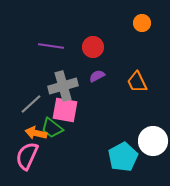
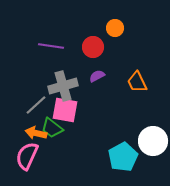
orange circle: moved 27 px left, 5 px down
gray line: moved 5 px right, 1 px down
